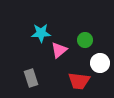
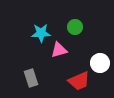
green circle: moved 10 px left, 13 px up
pink triangle: rotated 24 degrees clockwise
red trapezoid: rotated 30 degrees counterclockwise
